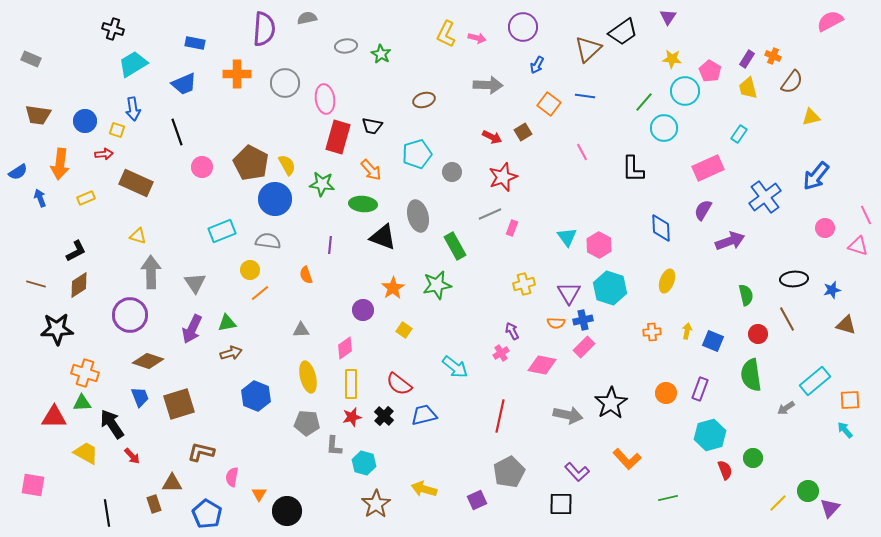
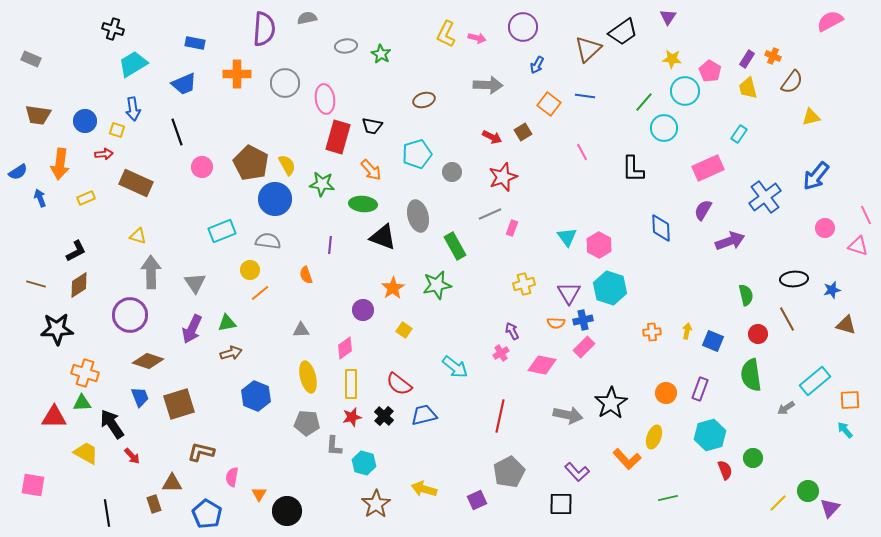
yellow ellipse at (667, 281): moved 13 px left, 156 px down
